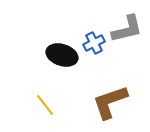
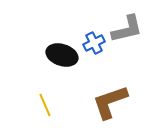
yellow line: rotated 15 degrees clockwise
